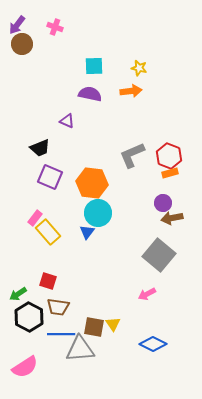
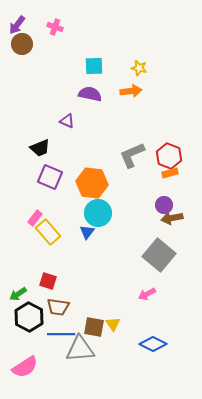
purple circle: moved 1 px right, 2 px down
